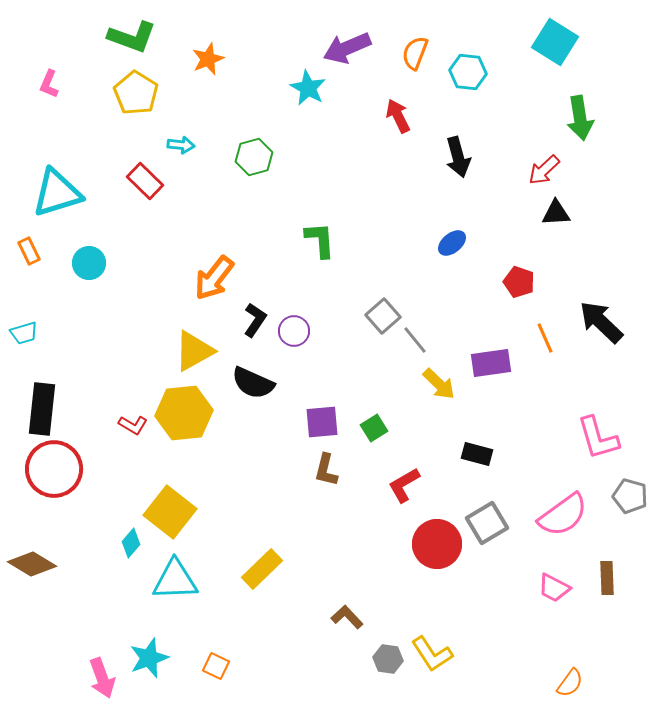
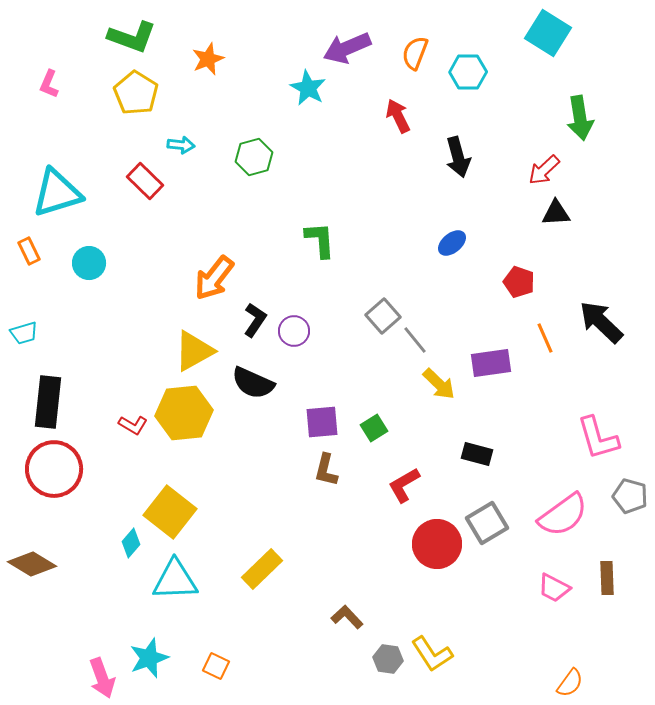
cyan square at (555, 42): moved 7 px left, 9 px up
cyan hexagon at (468, 72): rotated 6 degrees counterclockwise
black rectangle at (42, 409): moved 6 px right, 7 px up
